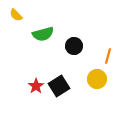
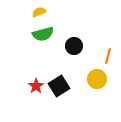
yellow semicircle: moved 23 px right, 3 px up; rotated 112 degrees clockwise
